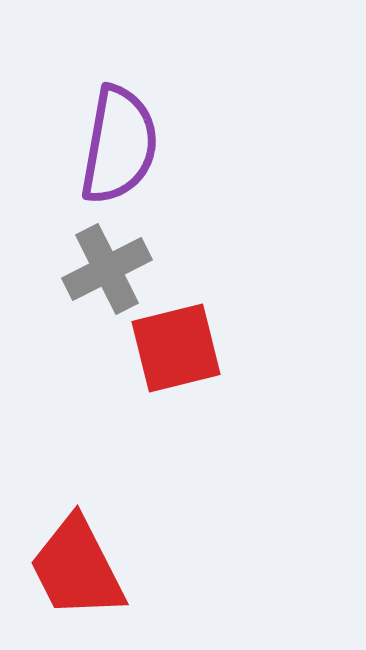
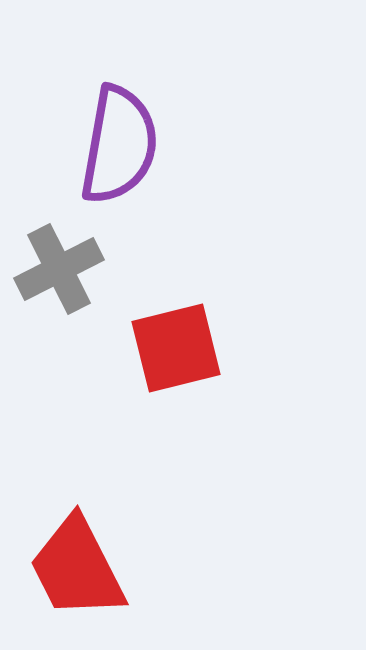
gray cross: moved 48 px left
